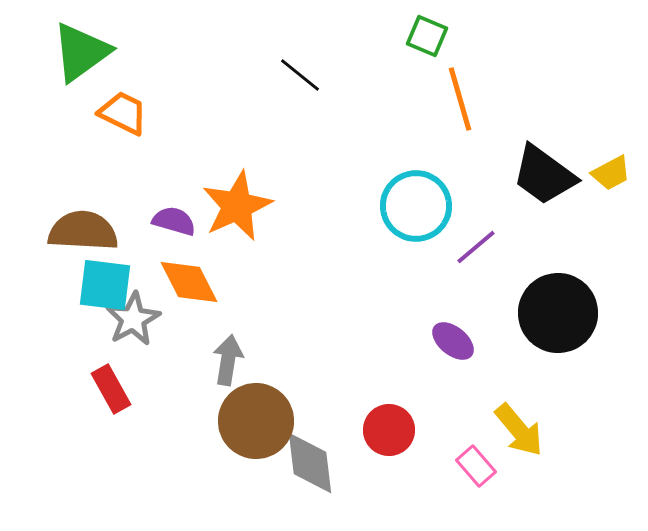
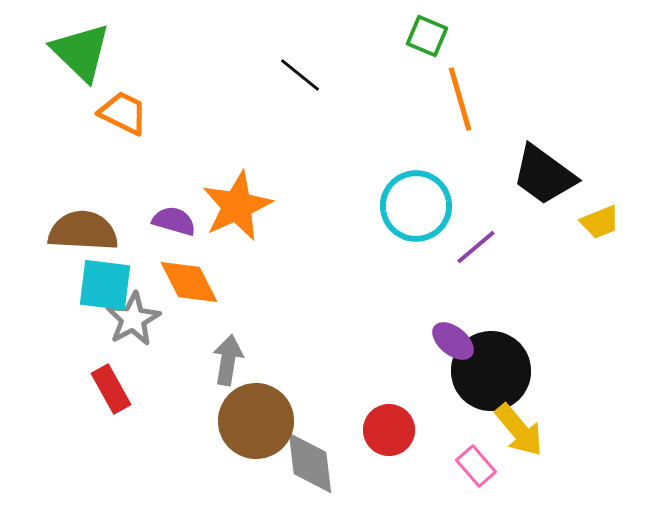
green triangle: rotated 40 degrees counterclockwise
yellow trapezoid: moved 11 px left, 49 px down; rotated 6 degrees clockwise
black circle: moved 67 px left, 58 px down
